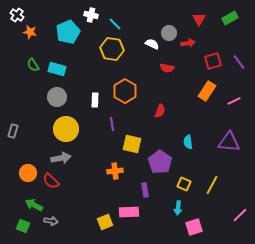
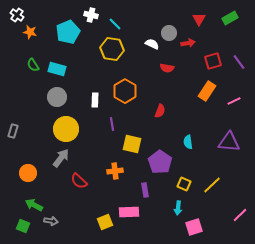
gray arrow at (61, 158): rotated 42 degrees counterclockwise
red semicircle at (51, 181): moved 28 px right
yellow line at (212, 185): rotated 18 degrees clockwise
